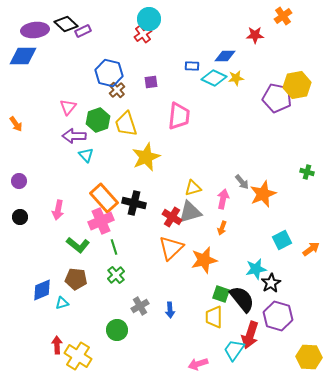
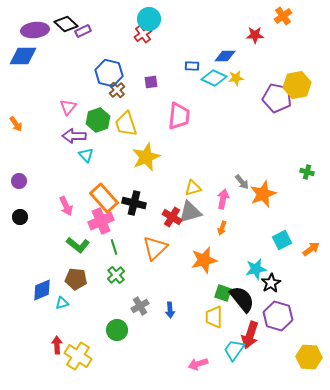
pink arrow at (58, 210): moved 8 px right, 4 px up; rotated 36 degrees counterclockwise
orange triangle at (171, 248): moved 16 px left
green square at (221, 294): moved 2 px right, 1 px up
